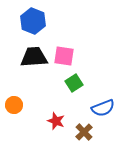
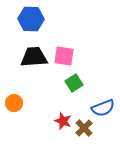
blue hexagon: moved 2 px left, 2 px up; rotated 20 degrees counterclockwise
orange circle: moved 2 px up
red star: moved 7 px right
brown cross: moved 4 px up
